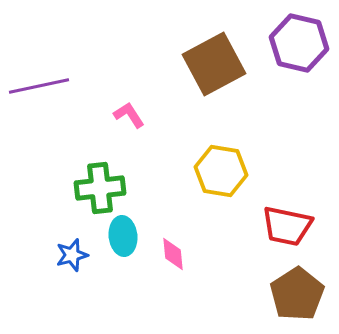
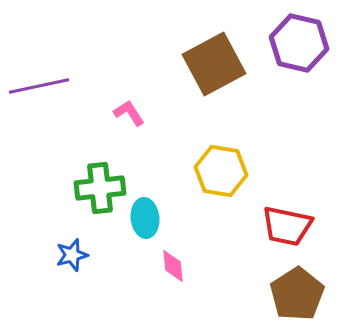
pink L-shape: moved 2 px up
cyan ellipse: moved 22 px right, 18 px up
pink diamond: moved 12 px down
